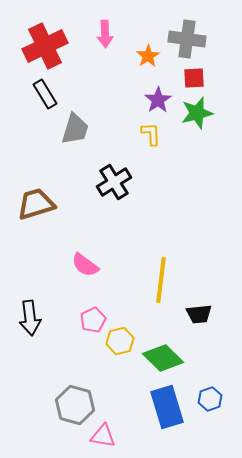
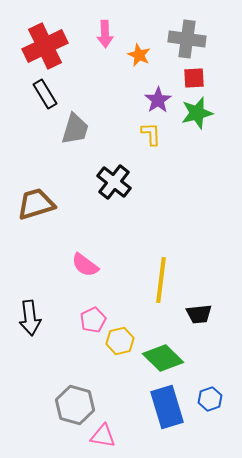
orange star: moved 9 px left, 1 px up; rotated 15 degrees counterclockwise
black cross: rotated 20 degrees counterclockwise
